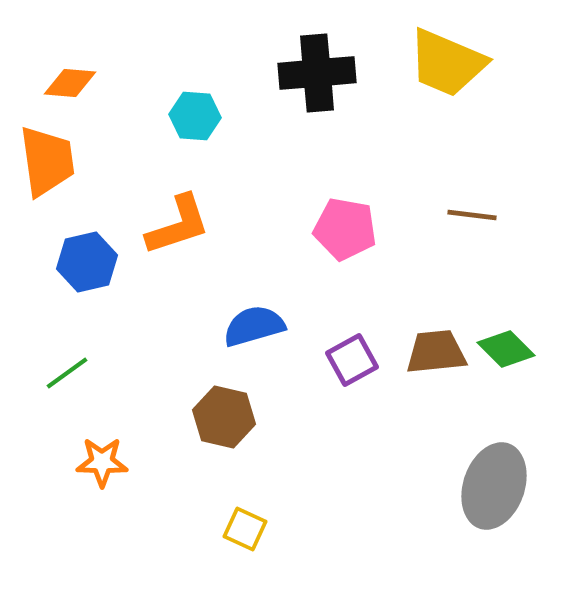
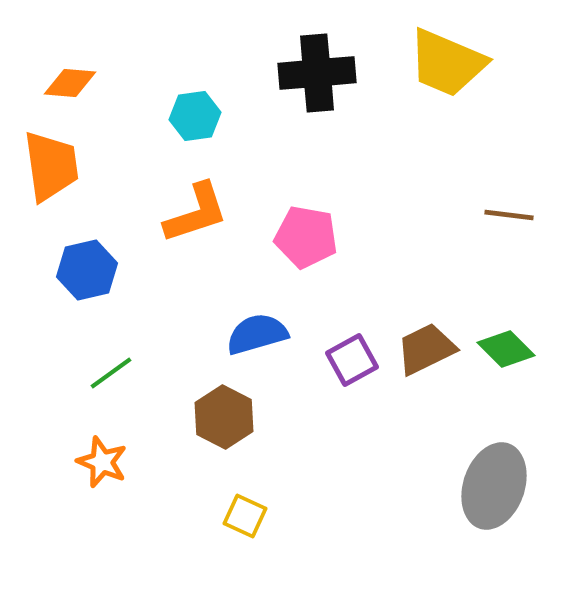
cyan hexagon: rotated 12 degrees counterclockwise
orange trapezoid: moved 4 px right, 5 px down
brown line: moved 37 px right
orange L-shape: moved 18 px right, 12 px up
pink pentagon: moved 39 px left, 8 px down
blue hexagon: moved 8 px down
blue semicircle: moved 3 px right, 8 px down
brown trapezoid: moved 10 px left, 3 px up; rotated 20 degrees counterclockwise
green line: moved 44 px right
brown hexagon: rotated 14 degrees clockwise
orange star: rotated 21 degrees clockwise
yellow square: moved 13 px up
